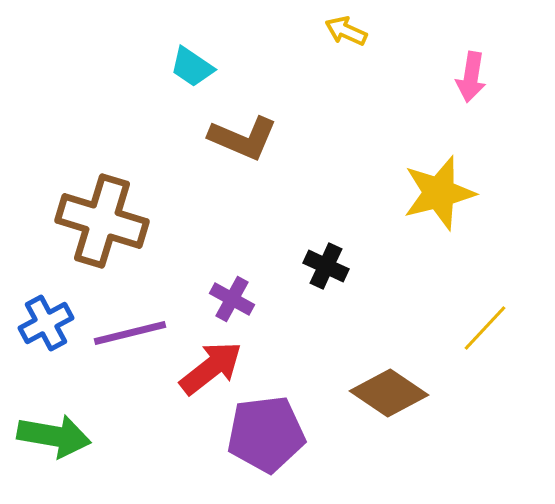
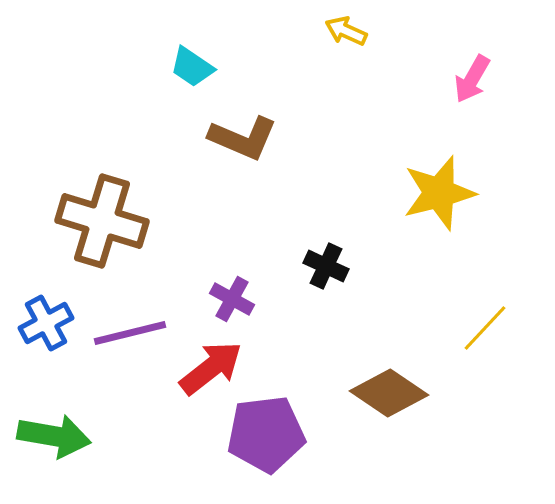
pink arrow: moved 1 px right, 2 px down; rotated 21 degrees clockwise
